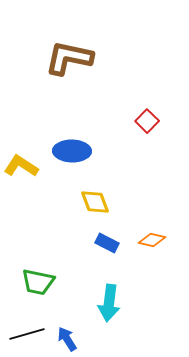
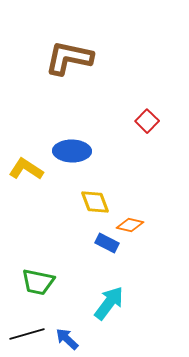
yellow L-shape: moved 5 px right, 3 px down
orange diamond: moved 22 px left, 15 px up
cyan arrow: rotated 150 degrees counterclockwise
blue arrow: rotated 15 degrees counterclockwise
